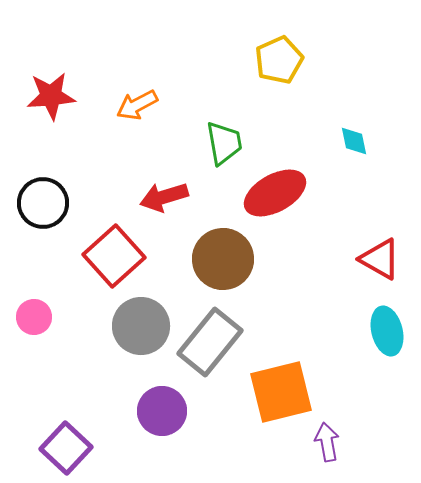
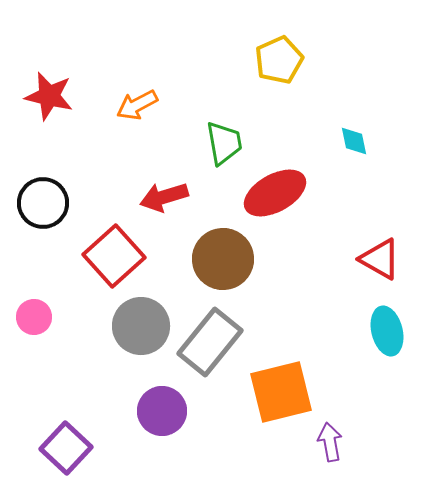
red star: moved 2 px left; rotated 18 degrees clockwise
purple arrow: moved 3 px right
